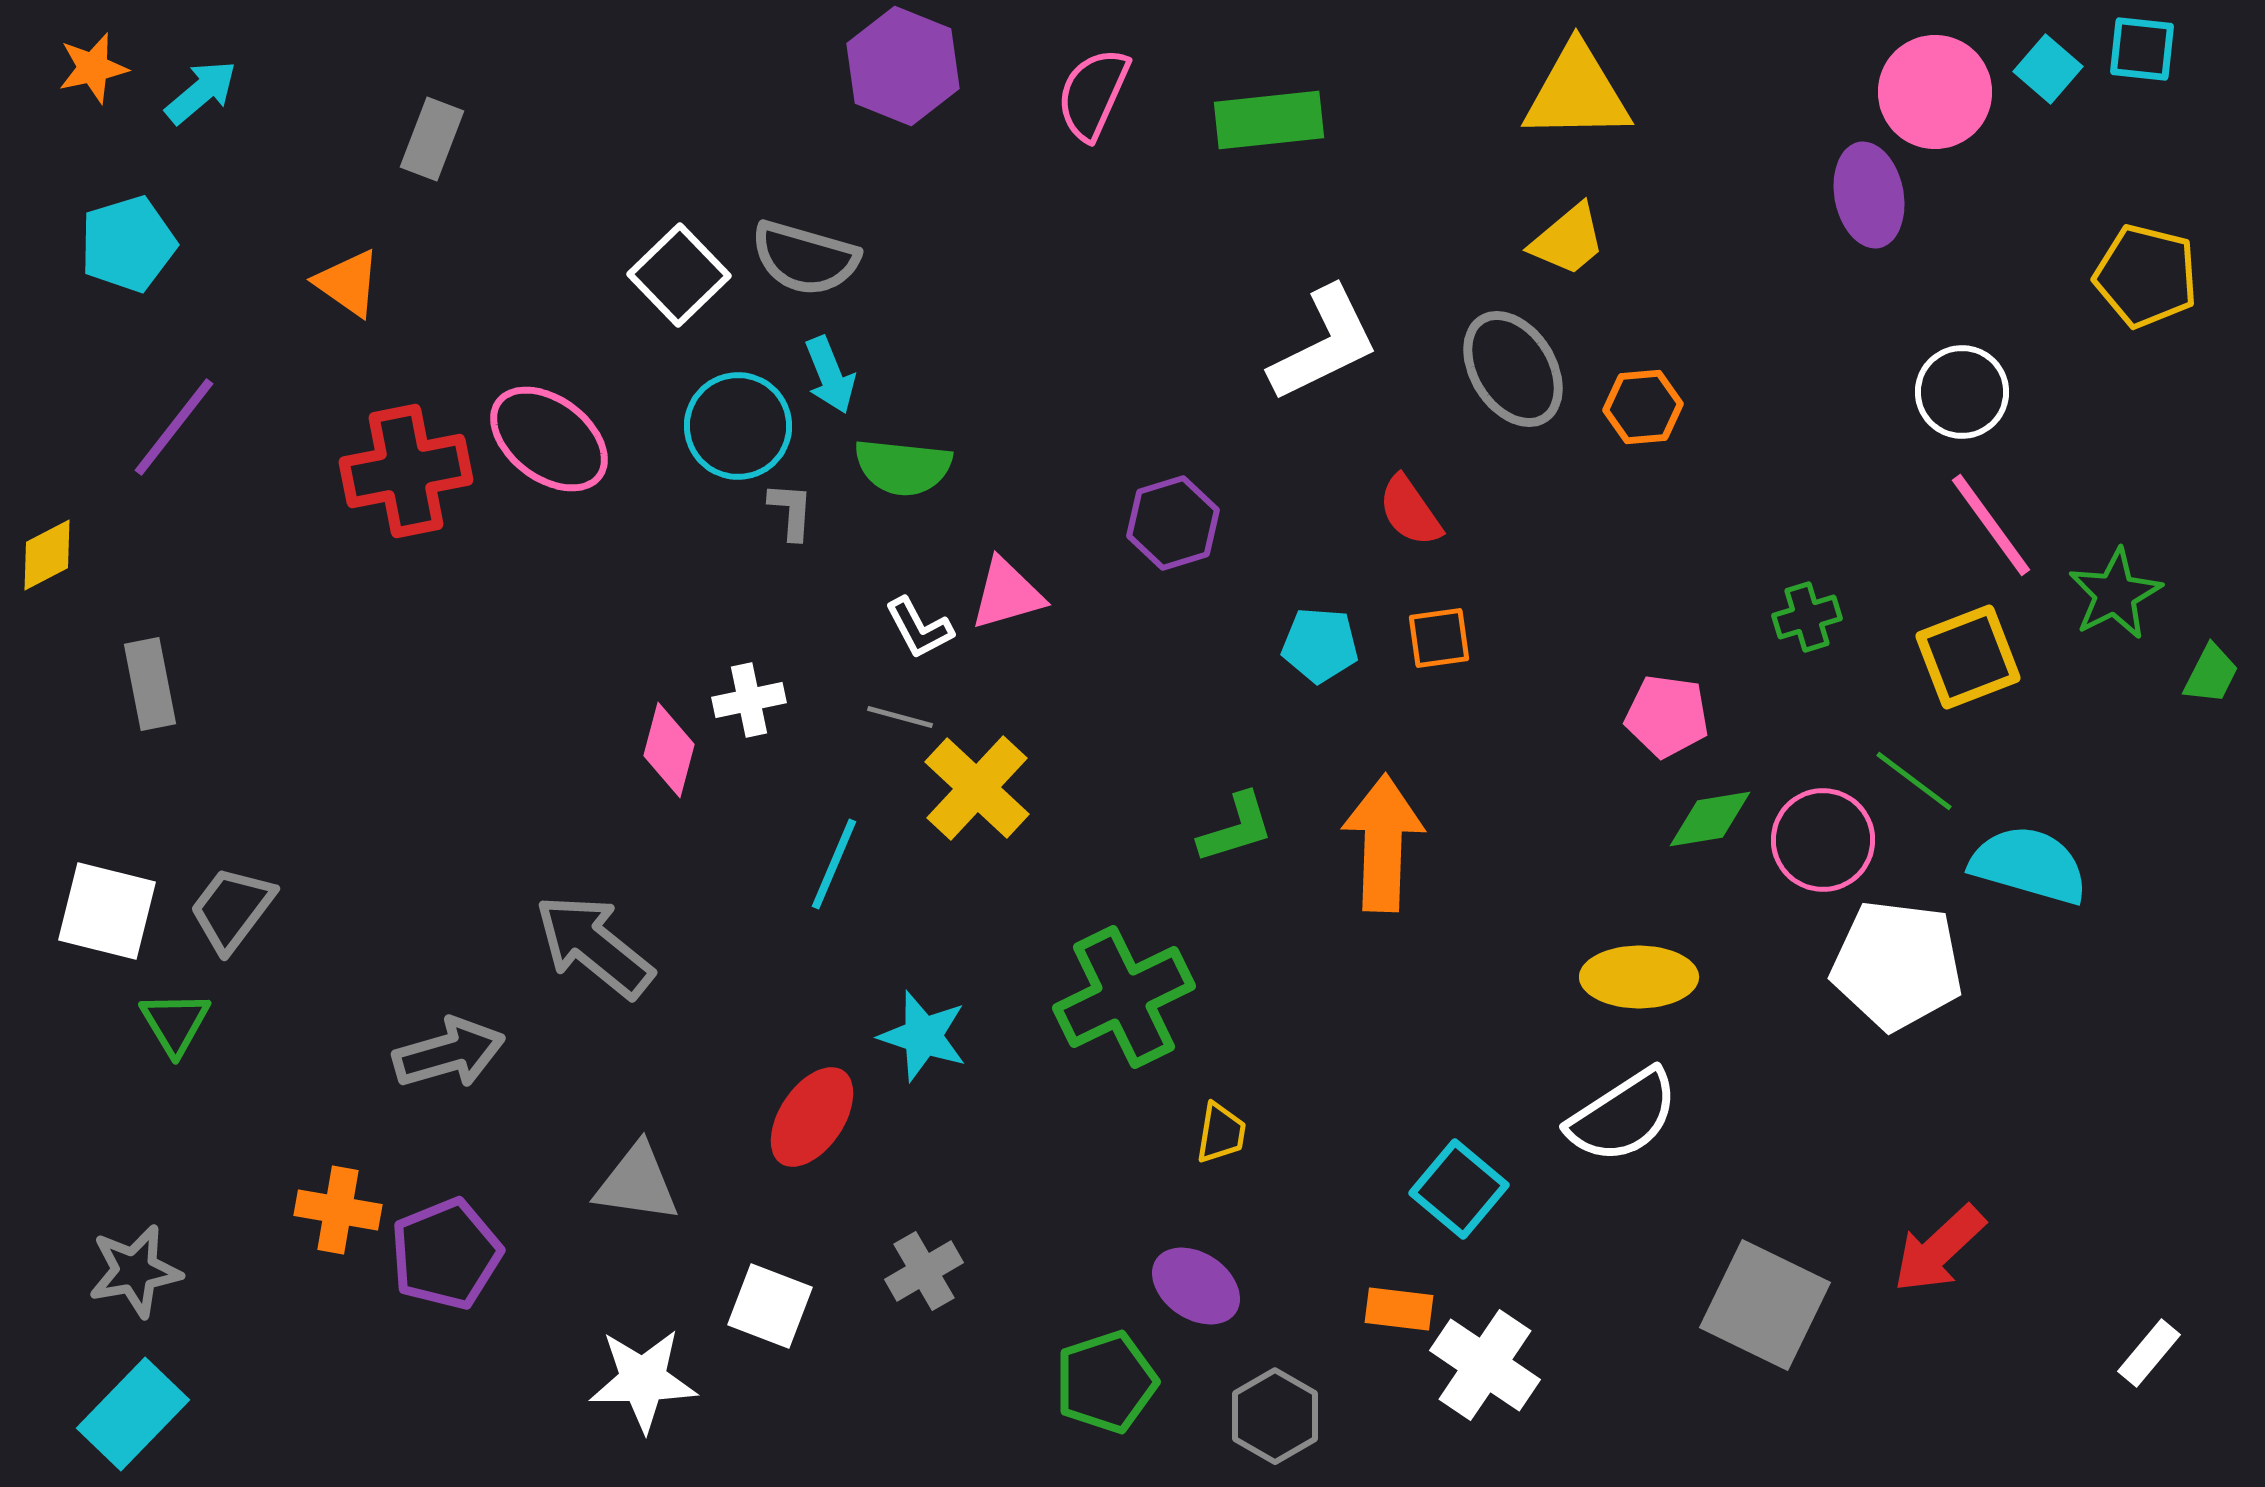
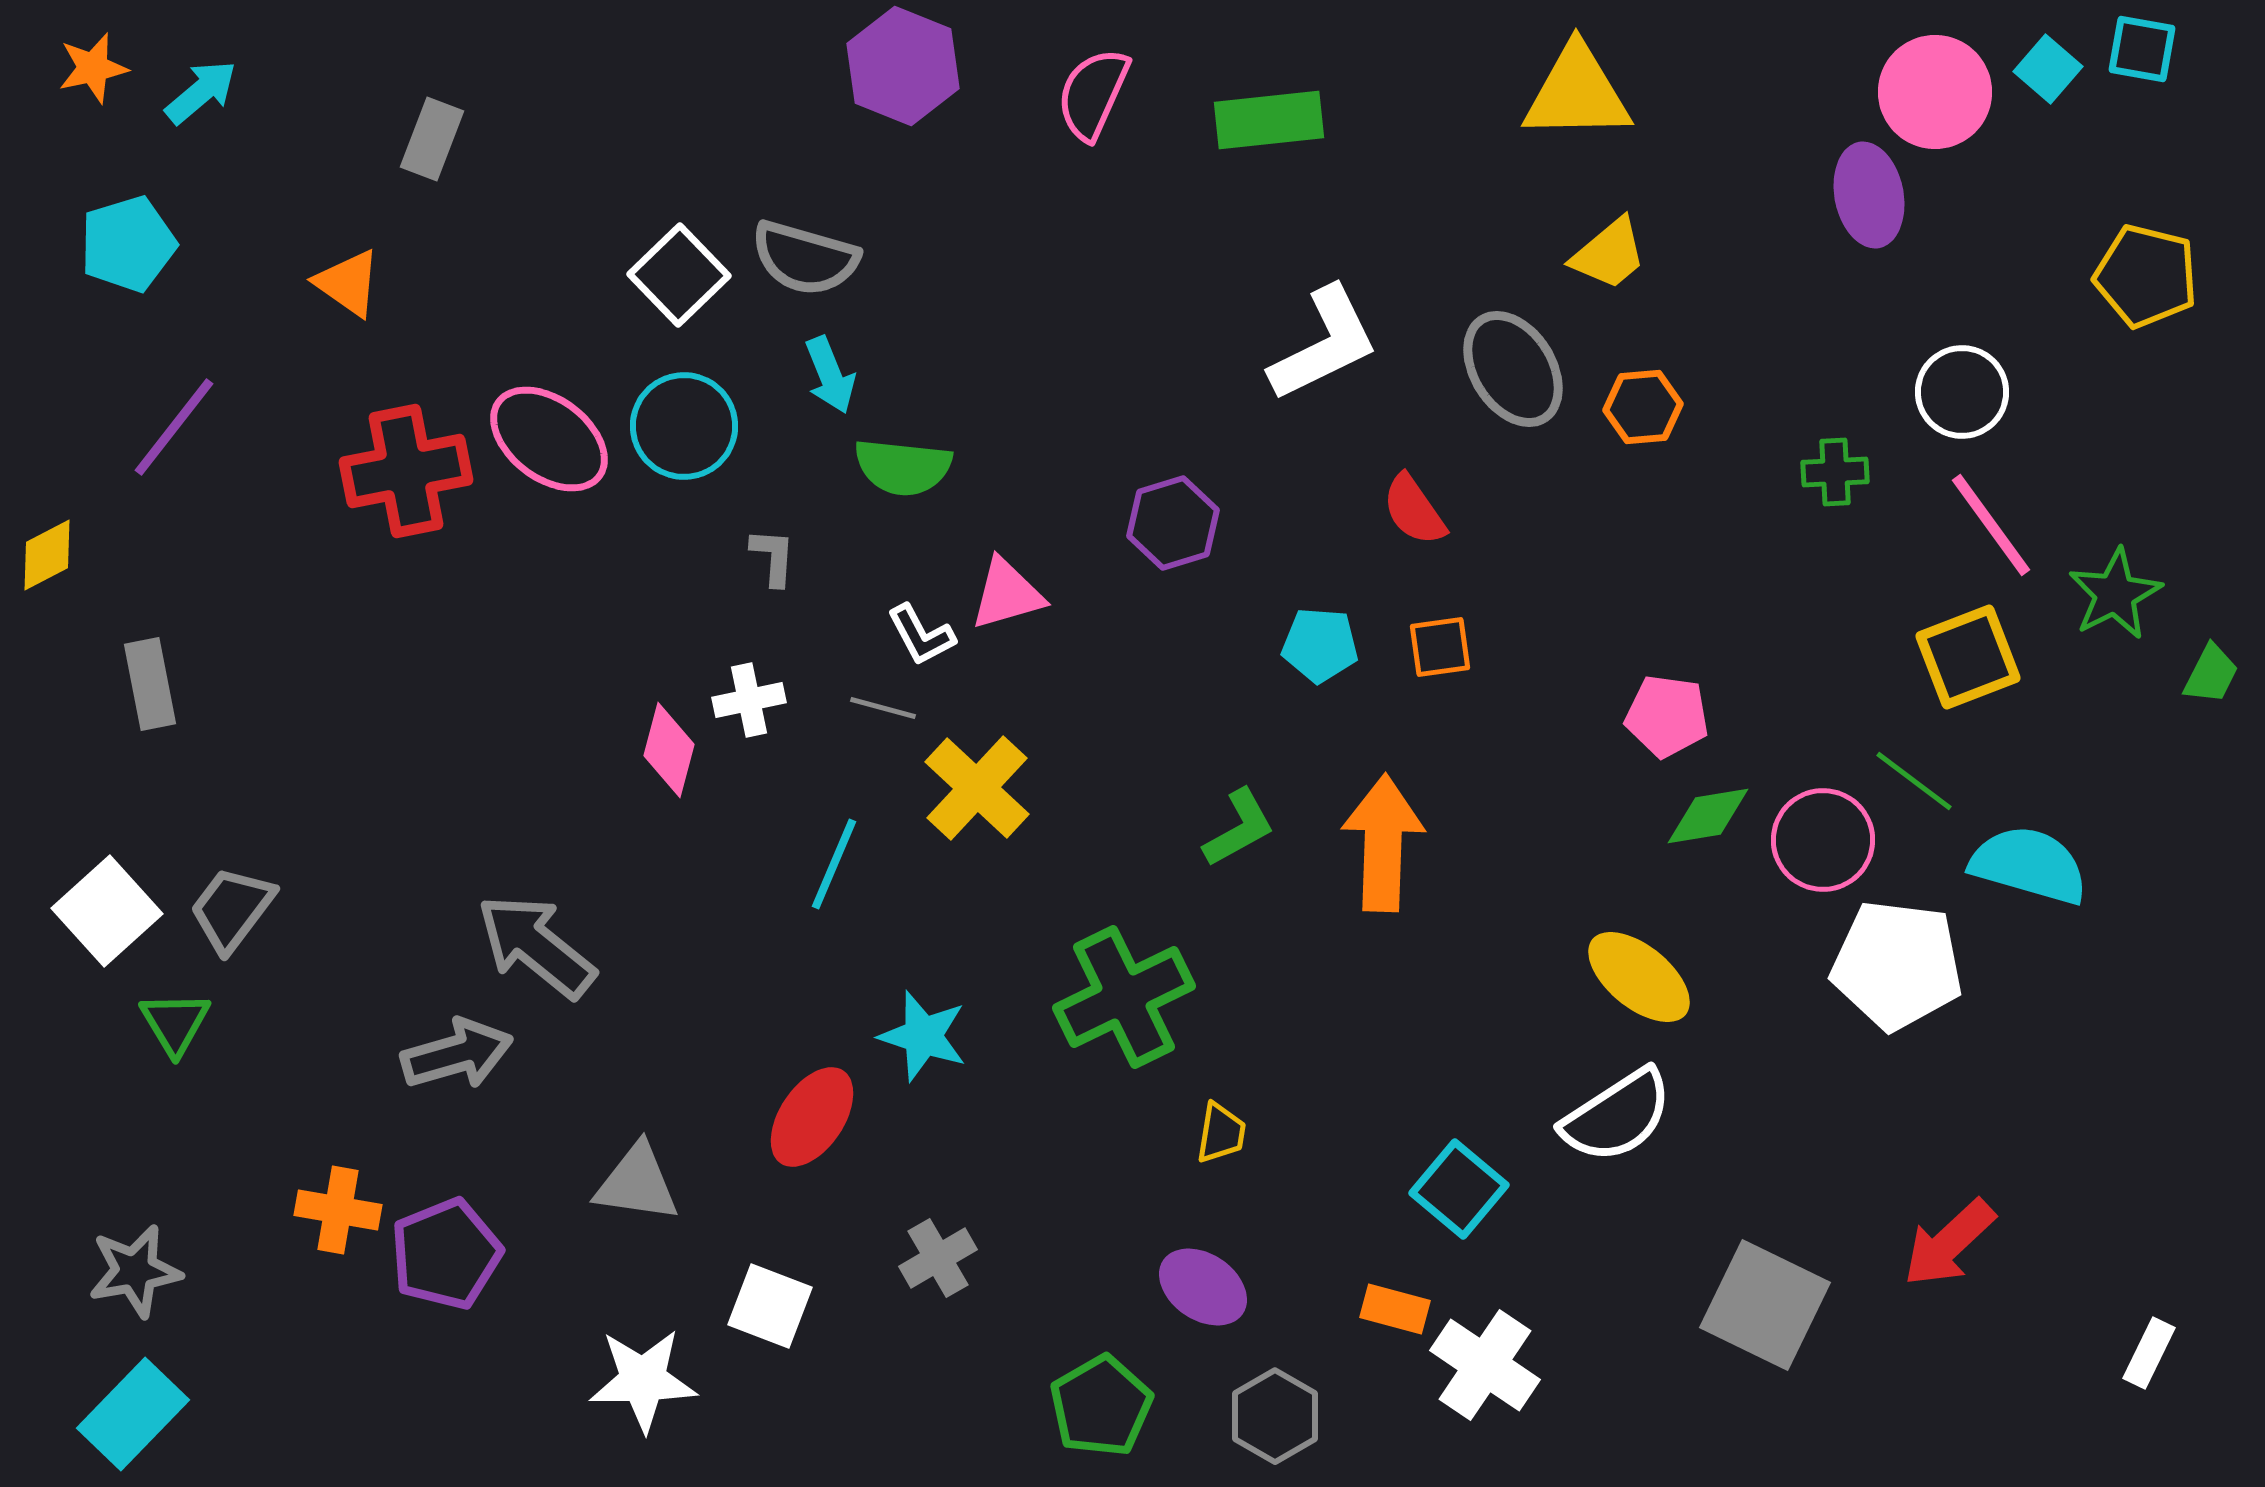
cyan square at (2142, 49): rotated 4 degrees clockwise
yellow trapezoid at (1568, 240): moved 41 px right, 14 px down
cyan circle at (738, 426): moved 54 px left
gray L-shape at (791, 511): moved 18 px left, 46 px down
red semicircle at (1410, 511): moved 4 px right, 1 px up
green cross at (1807, 617): moved 28 px right, 145 px up; rotated 14 degrees clockwise
white L-shape at (919, 628): moved 2 px right, 7 px down
orange square at (1439, 638): moved 1 px right, 9 px down
gray line at (900, 717): moved 17 px left, 9 px up
green diamond at (1710, 819): moved 2 px left, 3 px up
green L-shape at (1236, 828): moved 3 px right; rotated 12 degrees counterclockwise
white square at (107, 911): rotated 34 degrees clockwise
gray arrow at (594, 946): moved 58 px left
yellow ellipse at (1639, 977): rotated 39 degrees clockwise
gray arrow at (449, 1053): moved 8 px right, 1 px down
white semicircle at (1623, 1116): moved 6 px left
red arrow at (1939, 1249): moved 10 px right, 6 px up
gray cross at (924, 1271): moved 14 px right, 13 px up
purple ellipse at (1196, 1286): moved 7 px right, 1 px down
orange rectangle at (1399, 1309): moved 4 px left; rotated 8 degrees clockwise
white rectangle at (2149, 1353): rotated 14 degrees counterclockwise
green pentagon at (1106, 1382): moved 5 px left, 24 px down; rotated 12 degrees counterclockwise
